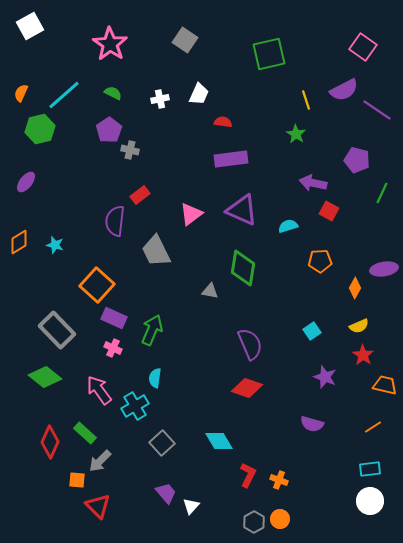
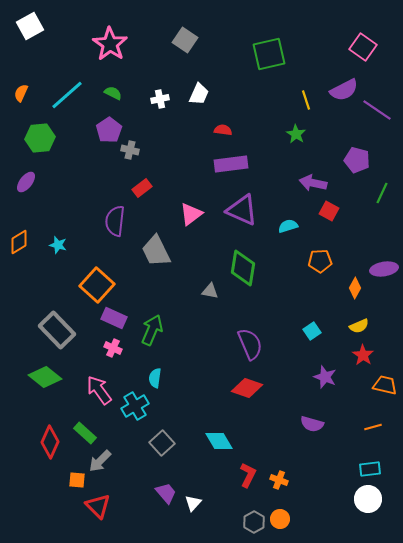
cyan line at (64, 95): moved 3 px right
red semicircle at (223, 122): moved 8 px down
green hexagon at (40, 129): moved 9 px down; rotated 8 degrees clockwise
purple rectangle at (231, 159): moved 5 px down
red rectangle at (140, 195): moved 2 px right, 7 px up
cyan star at (55, 245): moved 3 px right
orange line at (373, 427): rotated 18 degrees clockwise
white circle at (370, 501): moved 2 px left, 2 px up
white triangle at (191, 506): moved 2 px right, 3 px up
